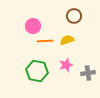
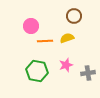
pink circle: moved 2 px left
yellow semicircle: moved 2 px up
